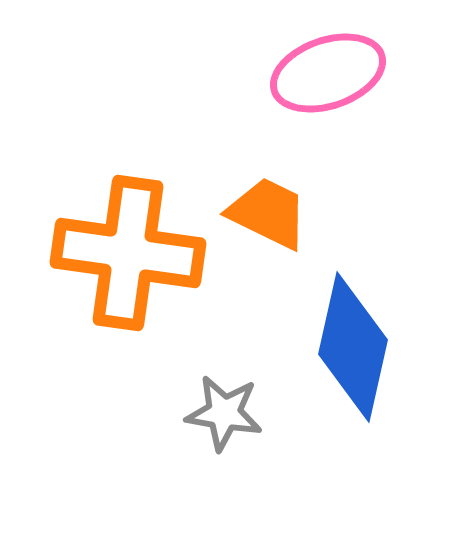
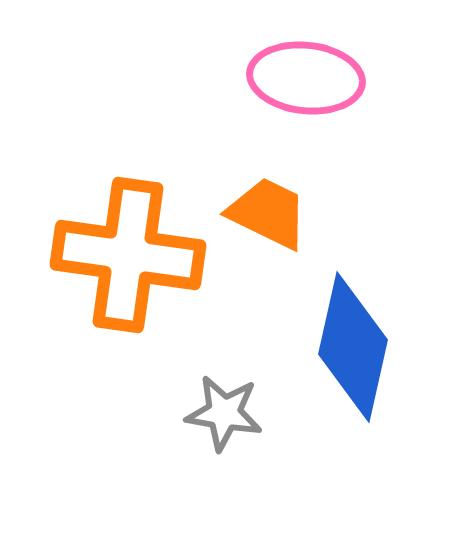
pink ellipse: moved 22 px left, 5 px down; rotated 25 degrees clockwise
orange cross: moved 2 px down
